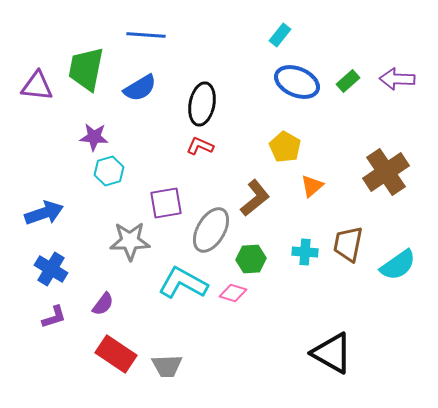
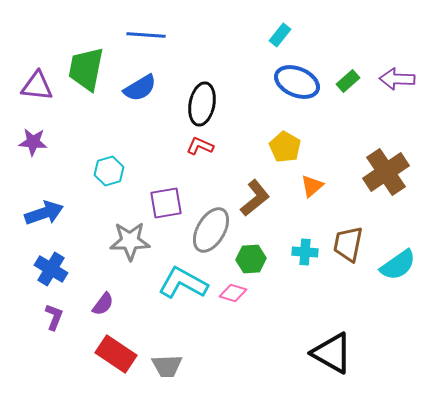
purple star: moved 61 px left, 5 px down
purple L-shape: rotated 52 degrees counterclockwise
